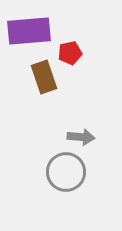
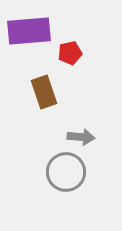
brown rectangle: moved 15 px down
